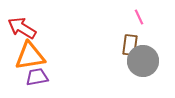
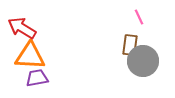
orange triangle: rotated 12 degrees clockwise
purple trapezoid: moved 1 px down
